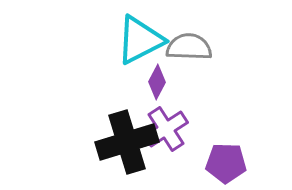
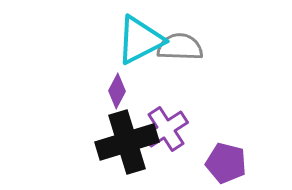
gray semicircle: moved 9 px left
purple diamond: moved 40 px left, 9 px down
purple pentagon: rotated 12 degrees clockwise
